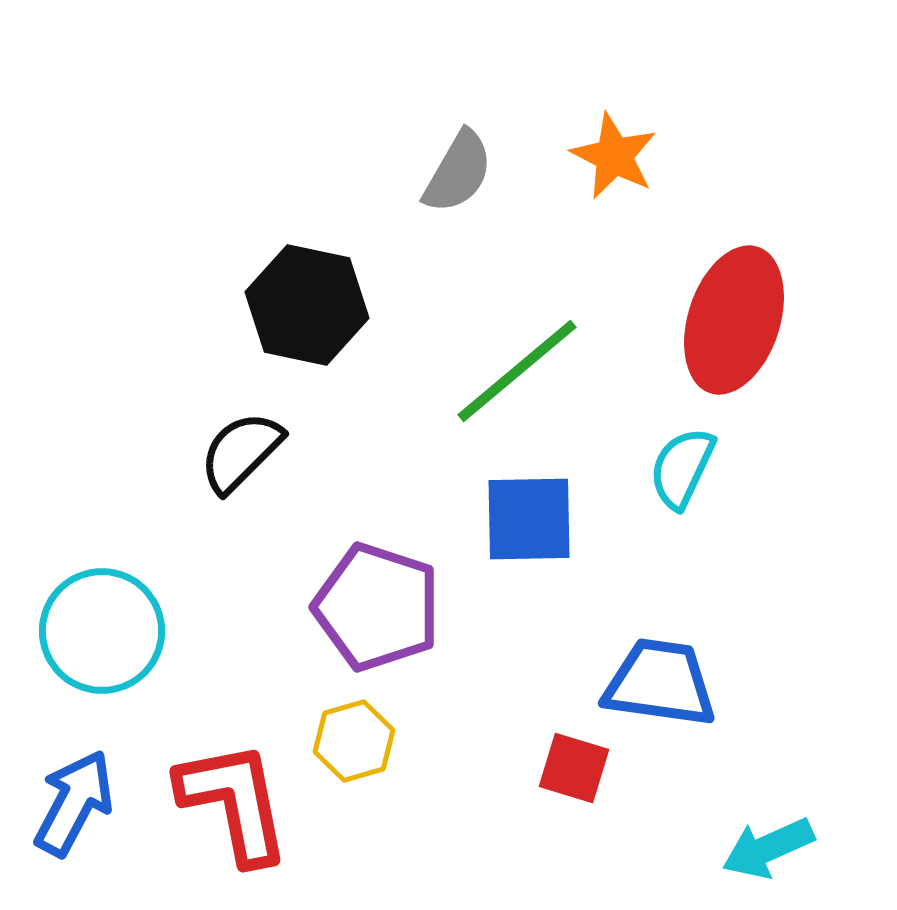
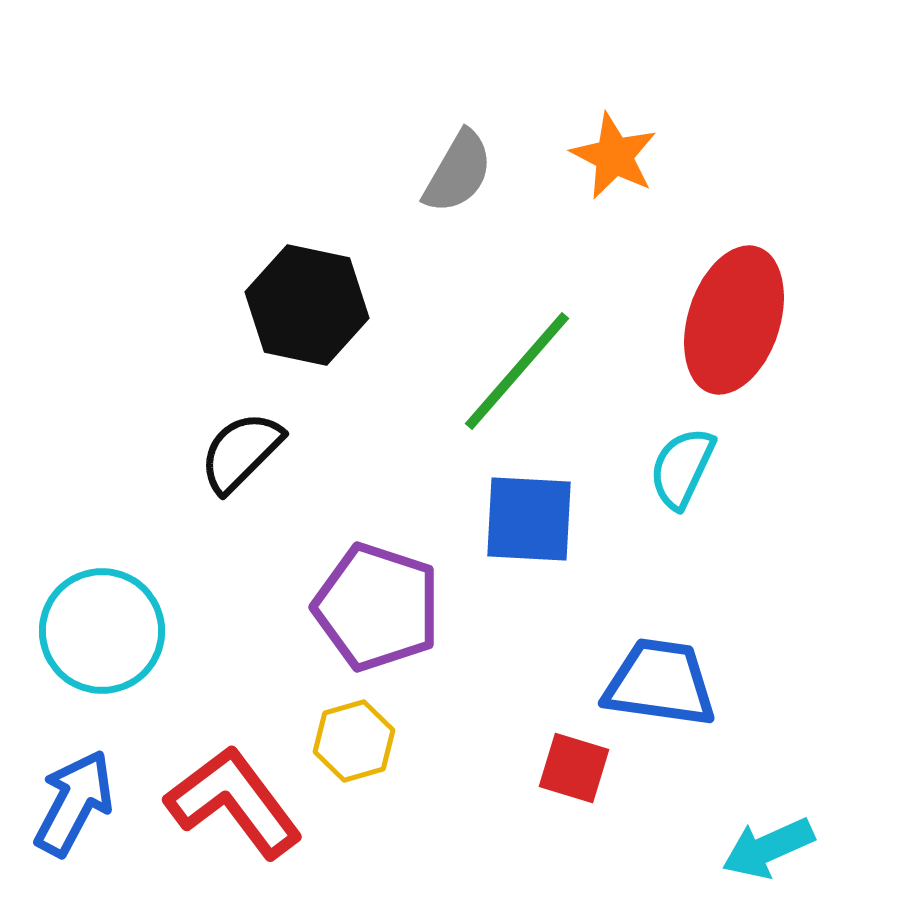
green line: rotated 9 degrees counterclockwise
blue square: rotated 4 degrees clockwise
red L-shape: rotated 26 degrees counterclockwise
